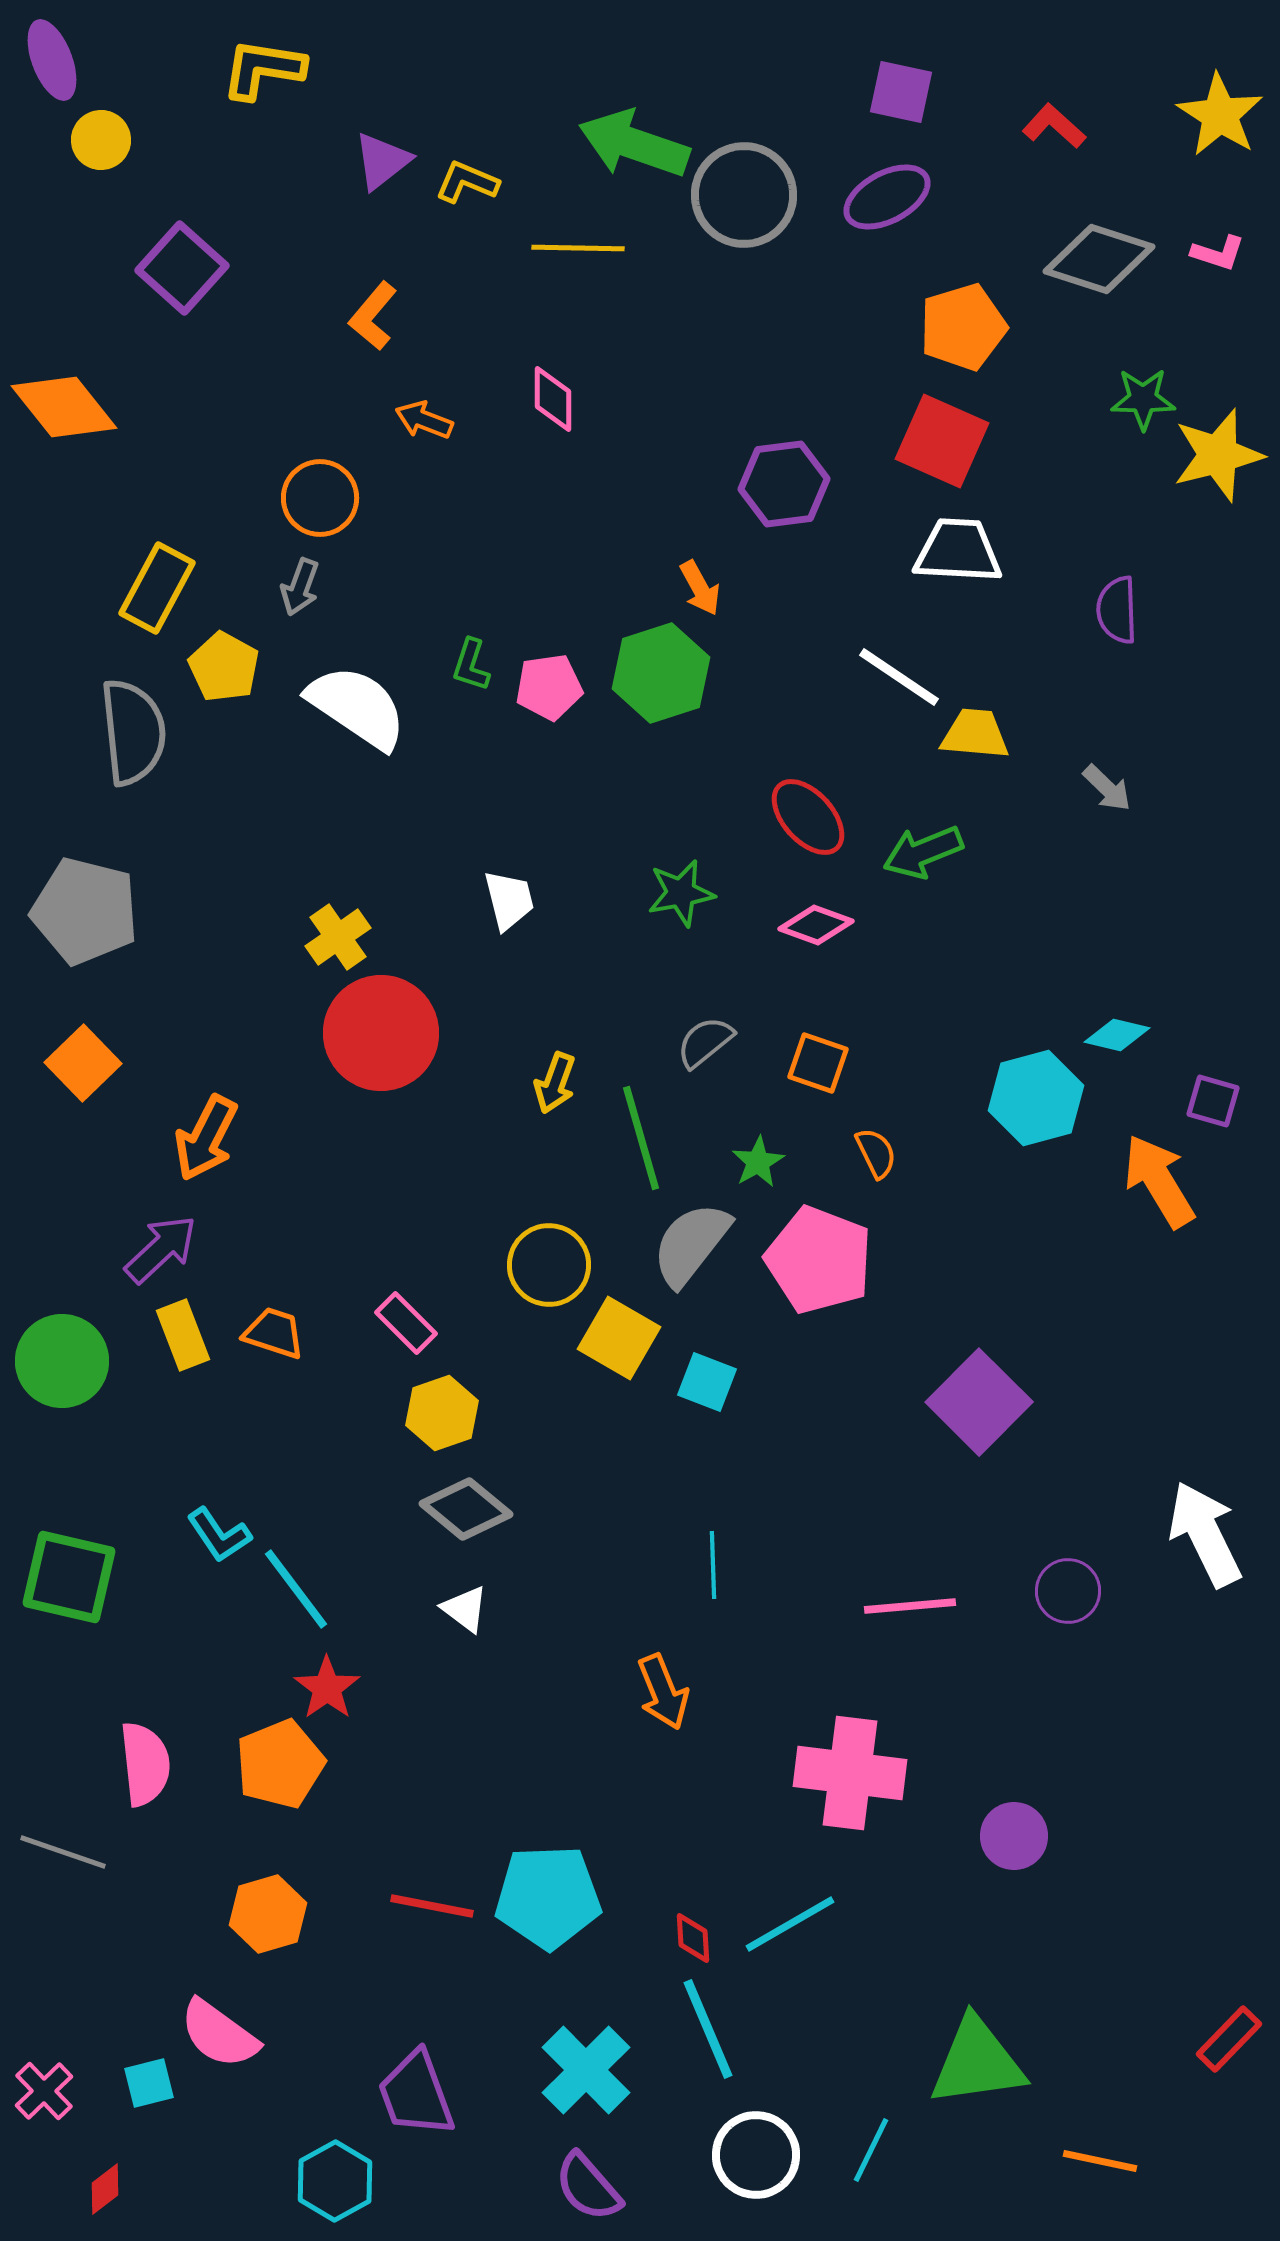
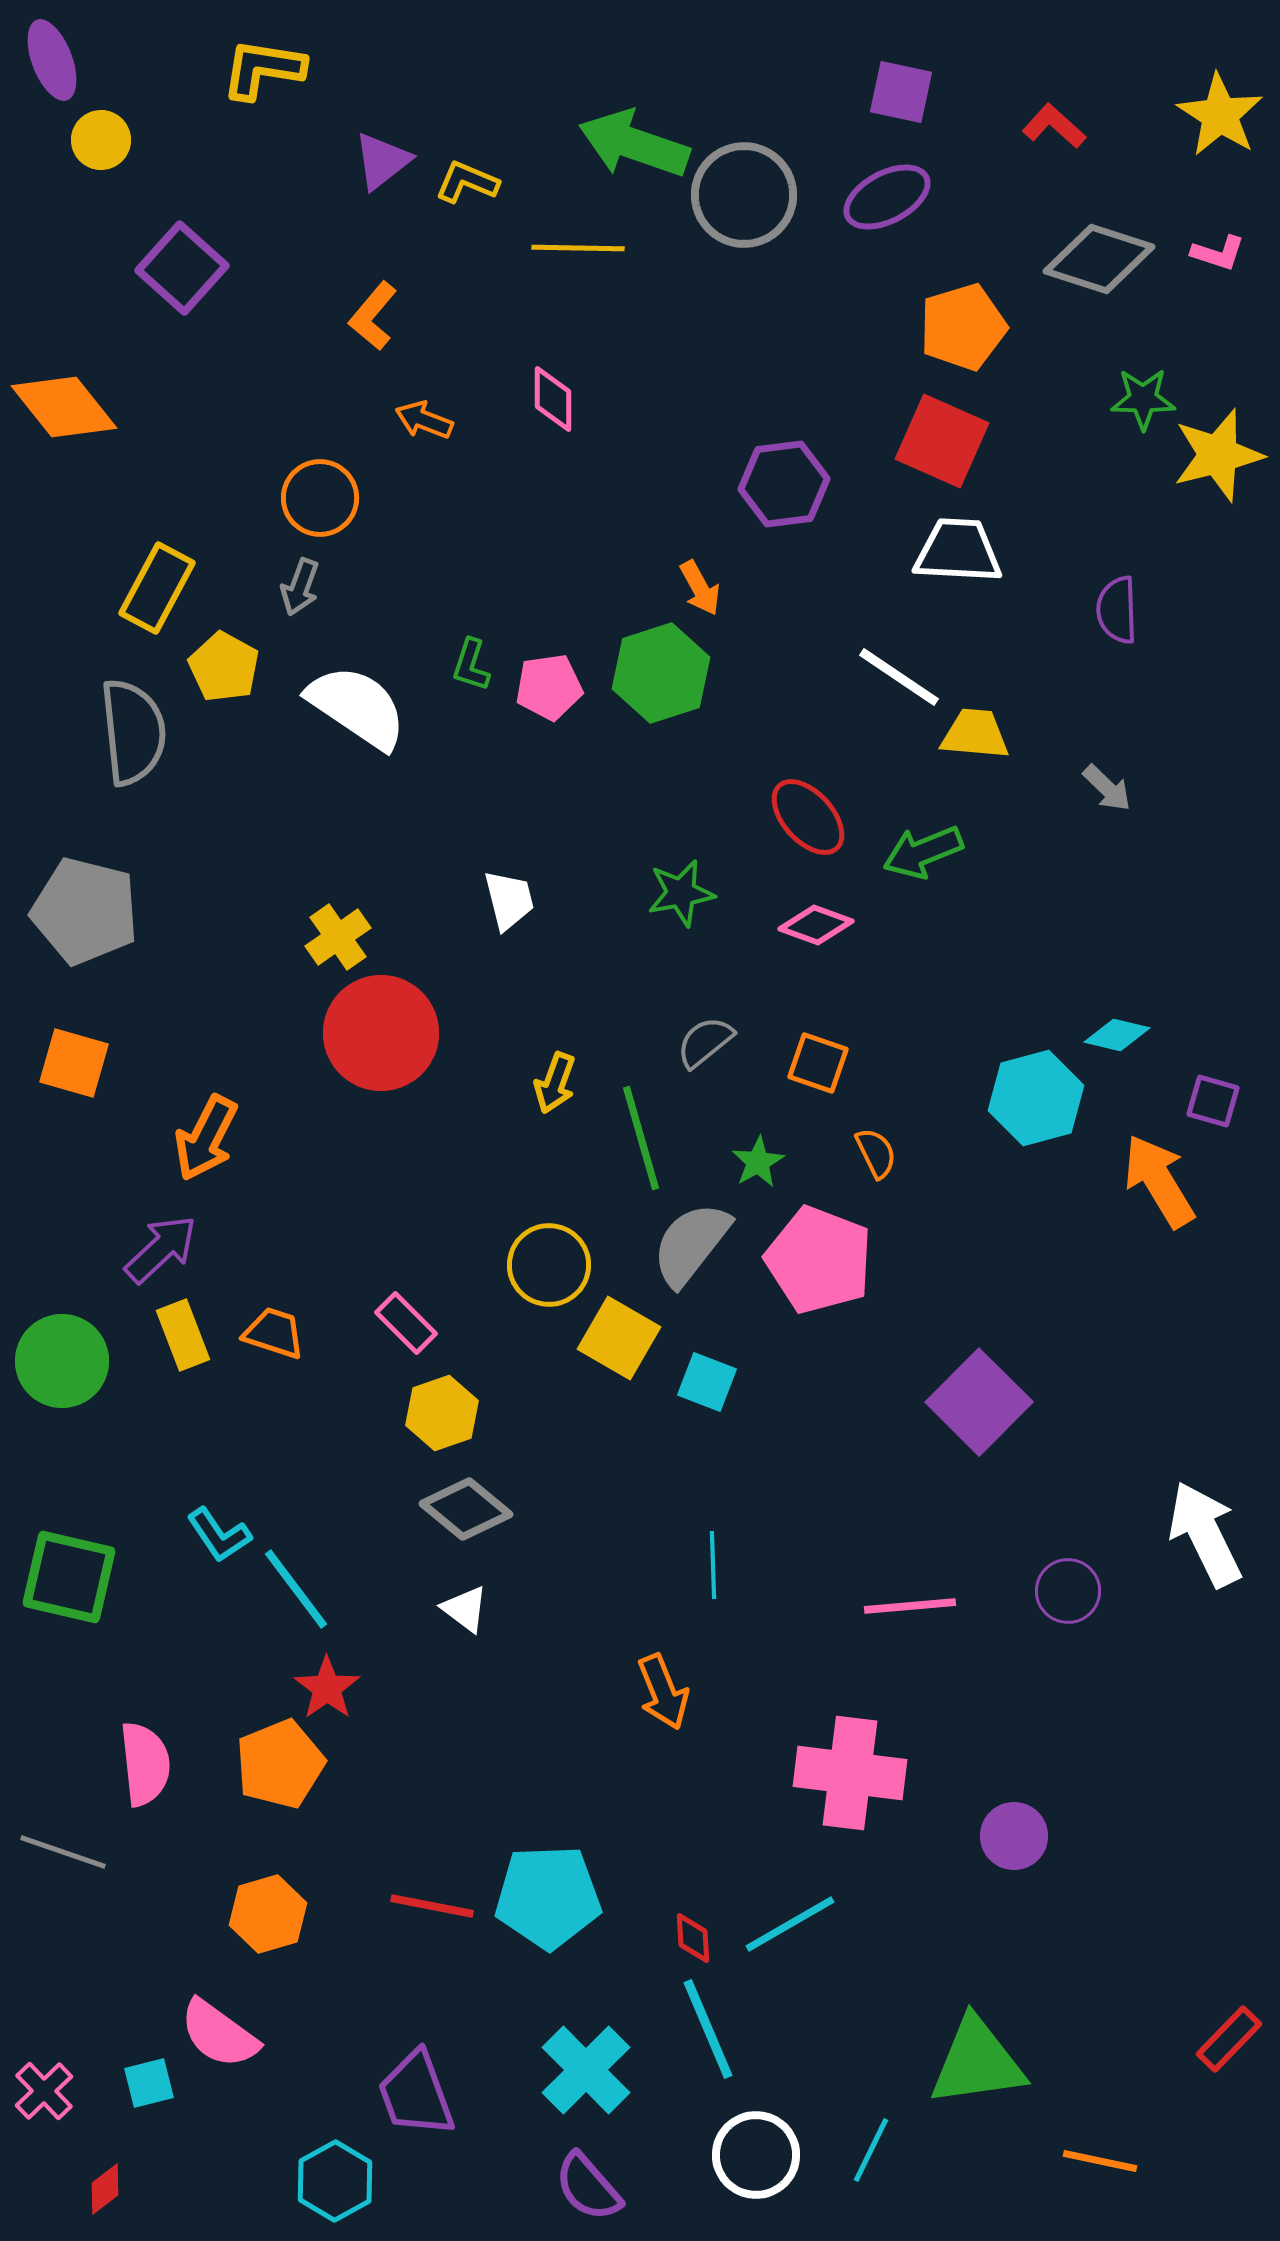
orange square at (83, 1063): moved 9 px left; rotated 30 degrees counterclockwise
